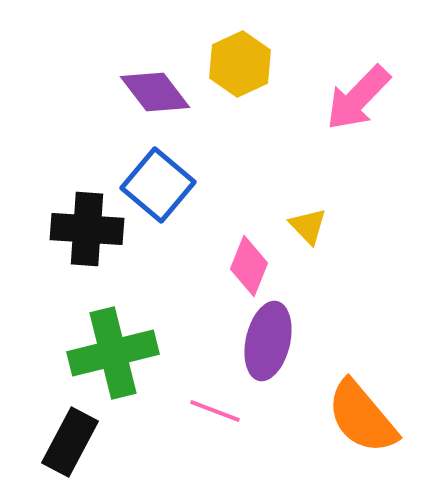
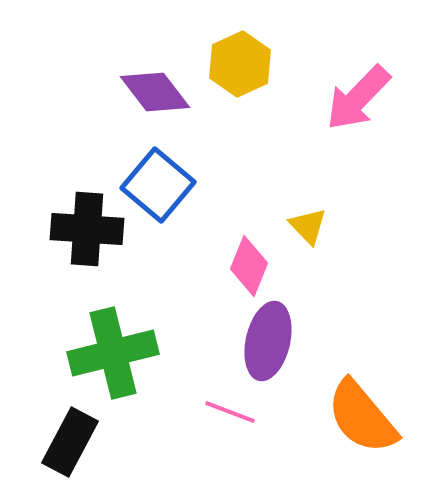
pink line: moved 15 px right, 1 px down
